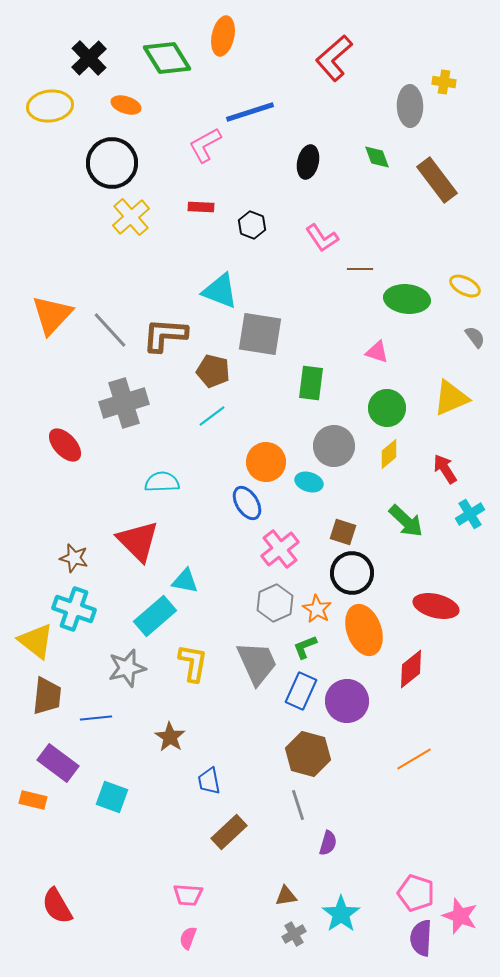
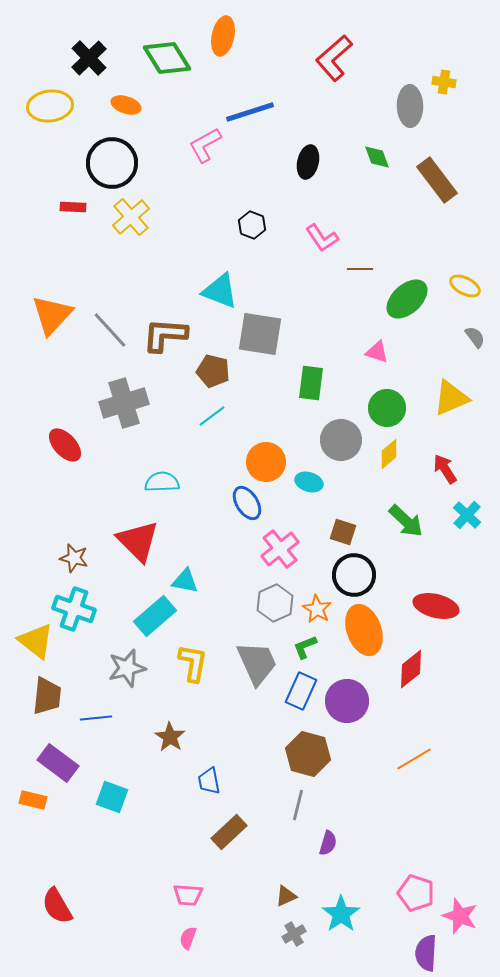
red rectangle at (201, 207): moved 128 px left
green ellipse at (407, 299): rotated 48 degrees counterclockwise
gray circle at (334, 446): moved 7 px right, 6 px up
cyan cross at (470, 514): moved 3 px left, 1 px down; rotated 16 degrees counterclockwise
black circle at (352, 573): moved 2 px right, 2 px down
gray line at (298, 805): rotated 32 degrees clockwise
brown triangle at (286, 896): rotated 15 degrees counterclockwise
purple semicircle at (421, 938): moved 5 px right, 15 px down
